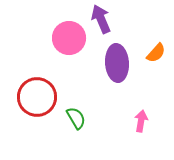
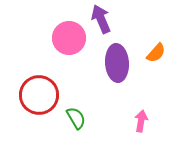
red circle: moved 2 px right, 2 px up
